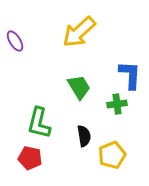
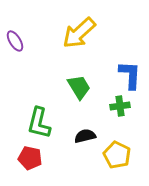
yellow arrow: moved 1 px down
green cross: moved 3 px right, 2 px down
black semicircle: moved 1 px right; rotated 95 degrees counterclockwise
yellow pentagon: moved 5 px right; rotated 24 degrees counterclockwise
